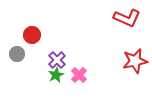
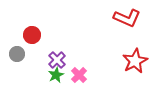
red star: rotated 15 degrees counterclockwise
